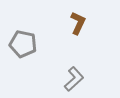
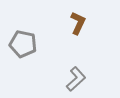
gray L-shape: moved 2 px right
